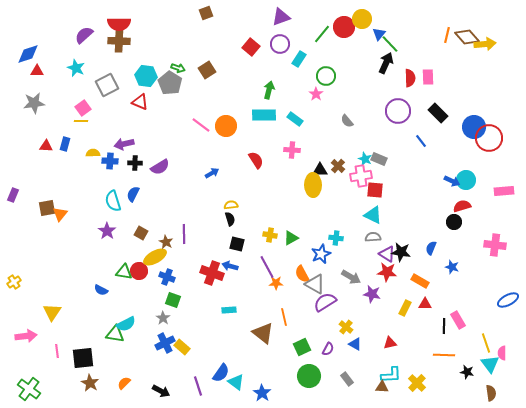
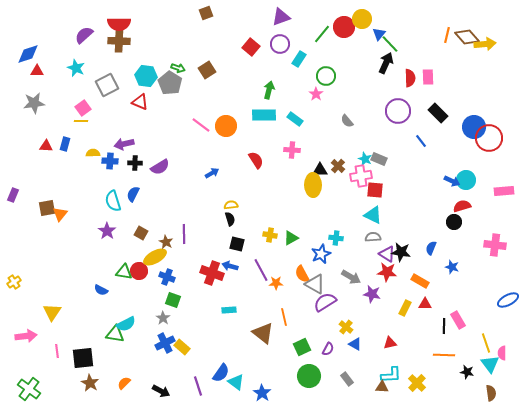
purple line at (267, 267): moved 6 px left, 3 px down
